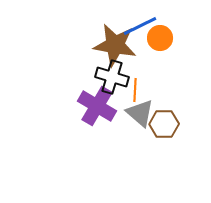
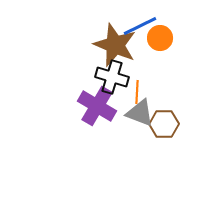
brown star: rotated 12 degrees clockwise
orange line: moved 2 px right, 2 px down
gray triangle: rotated 20 degrees counterclockwise
